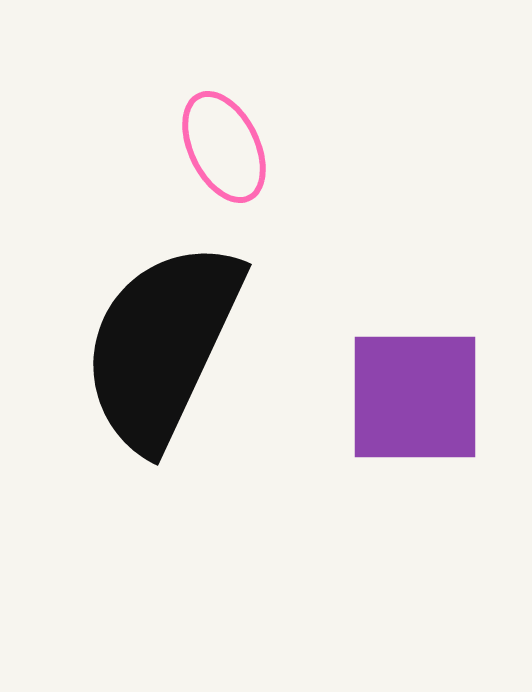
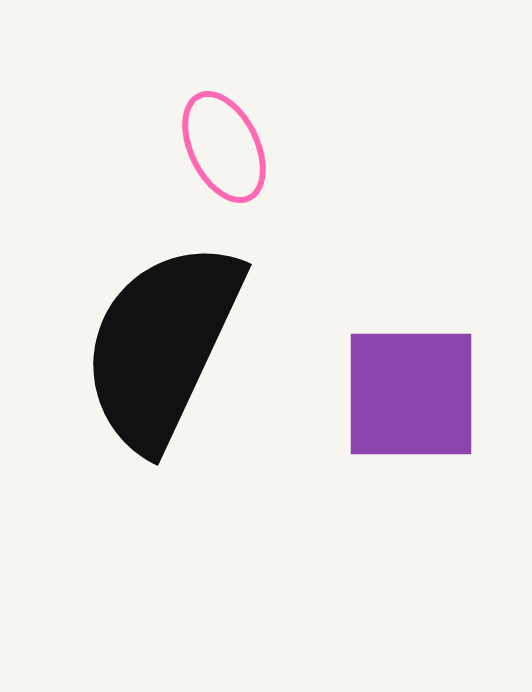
purple square: moved 4 px left, 3 px up
